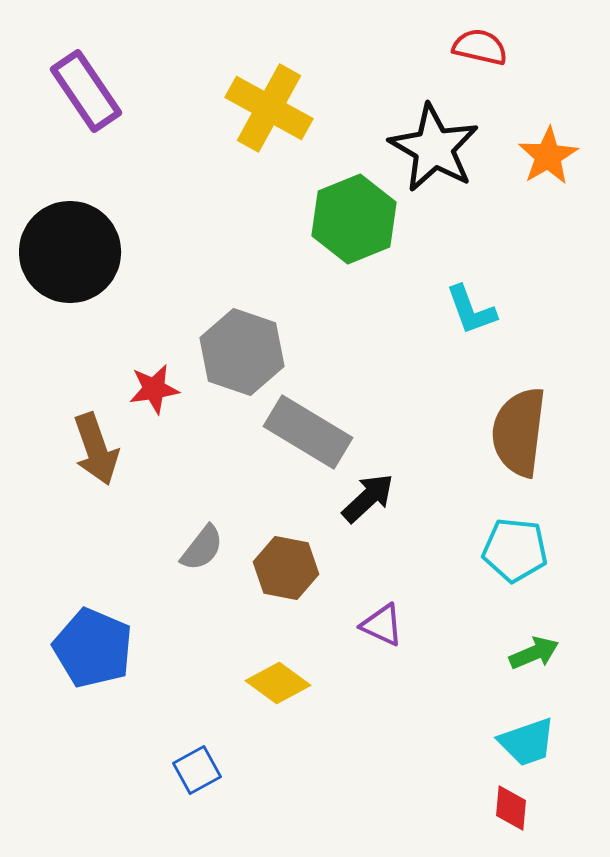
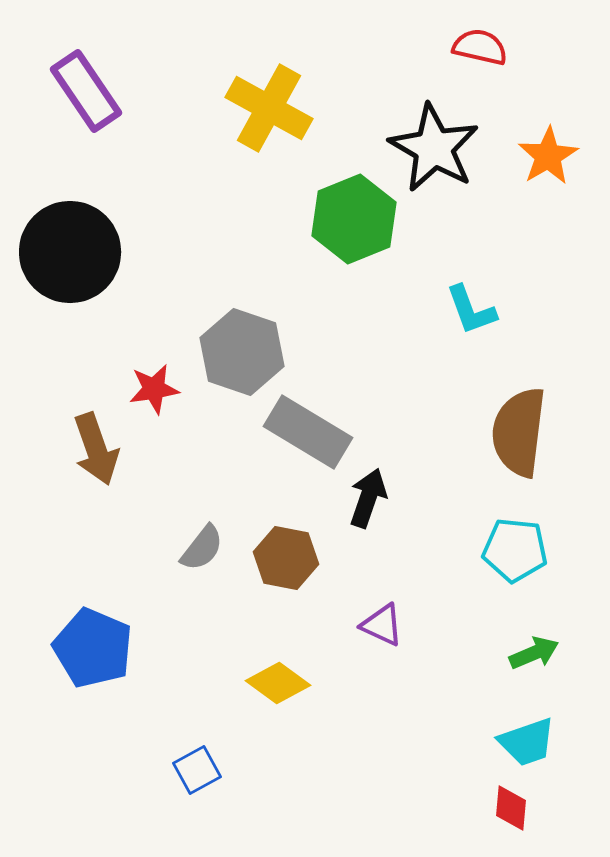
black arrow: rotated 28 degrees counterclockwise
brown hexagon: moved 10 px up
